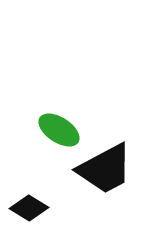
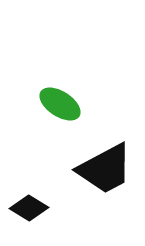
green ellipse: moved 1 px right, 26 px up
